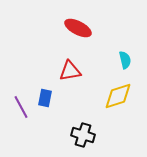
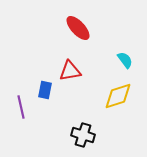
red ellipse: rotated 20 degrees clockwise
cyan semicircle: rotated 24 degrees counterclockwise
blue rectangle: moved 8 px up
purple line: rotated 15 degrees clockwise
